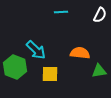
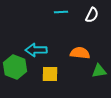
white semicircle: moved 8 px left
cyan arrow: rotated 135 degrees clockwise
